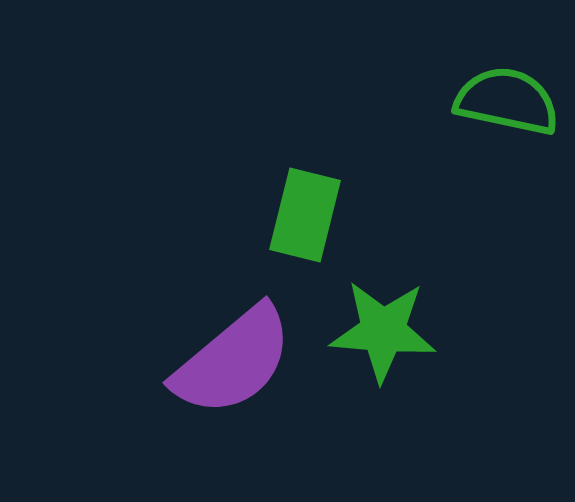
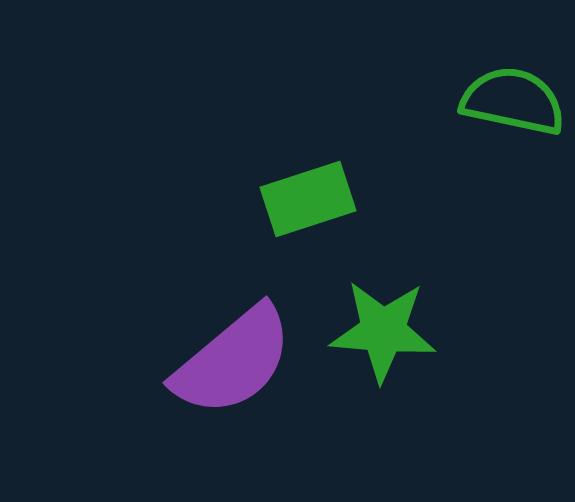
green semicircle: moved 6 px right
green rectangle: moved 3 px right, 16 px up; rotated 58 degrees clockwise
